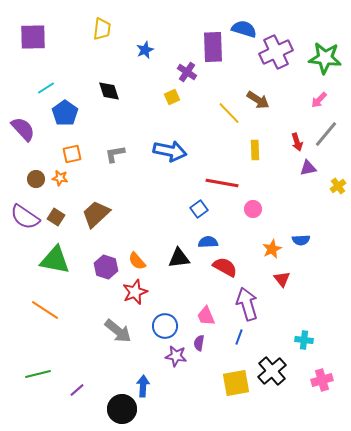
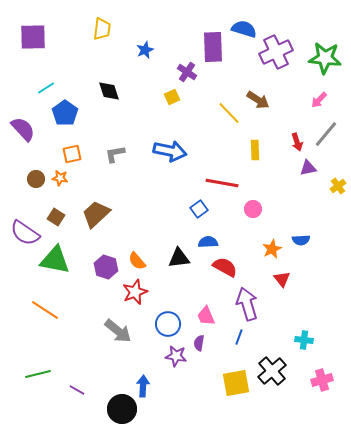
purple semicircle at (25, 217): moved 16 px down
blue circle at (165, 326): moved 3 px right, 2 px up
purple line at (77, 390): rotated 70 degrees clockwise
